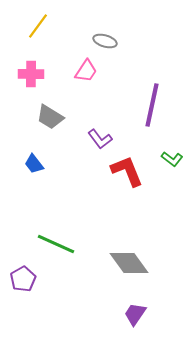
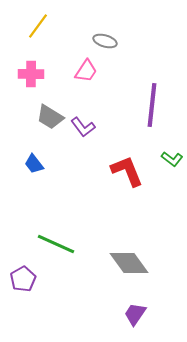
purple line: rotated 6 degrees counterclockwise
purple L-shape: moved 17 px left, 12 px up
